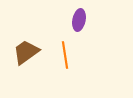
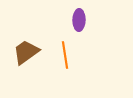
purple ellipse: rotated 10 degrees counterclockwise
